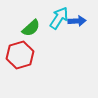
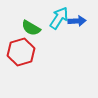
green semicircle: rotated 72 degrees clockwise
red hexagon: moved 1 px right, 3 px up
